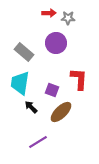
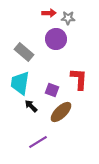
purple circle: moved 4 px up
black arrow: moved 1 px up
